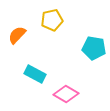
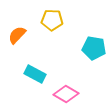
yellow pentagon: rotated 15 degrees clockwise
